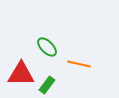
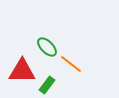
orange line: moved 8 px left; rotated 25 degrees clockwise
red triangle: moved 1 px right, 3 px up
